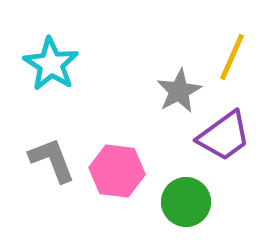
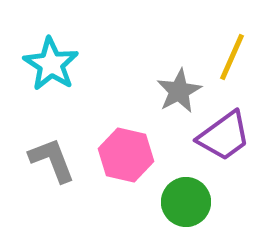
pink hexagon: moved 9 px right, 16 px up; rotated 6 degrees clockwise
